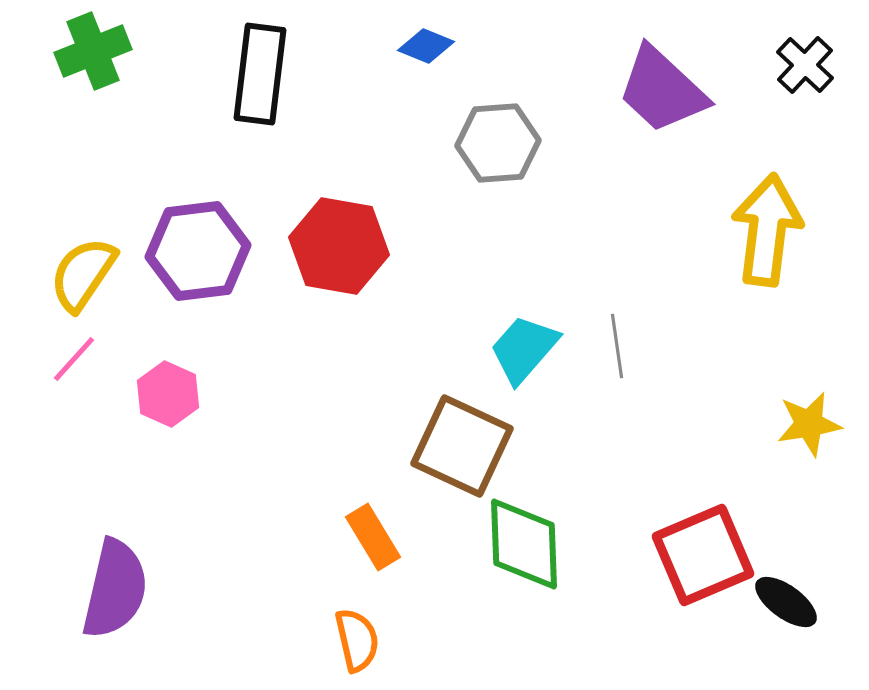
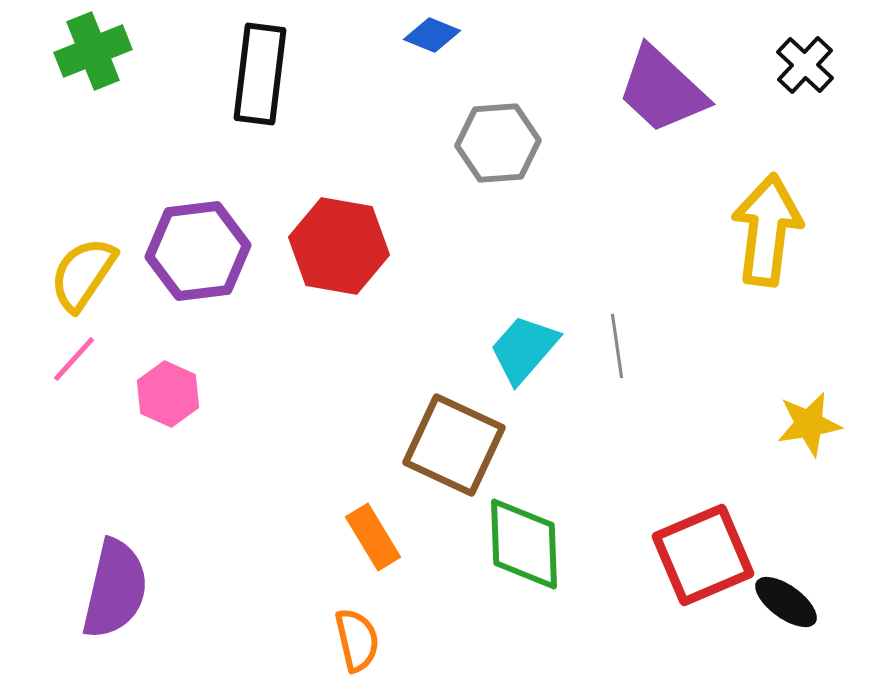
blue diamond: moved 6 px right, 11 px up
brown square: moved 8 px left, 1 px up
